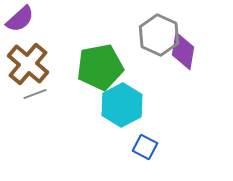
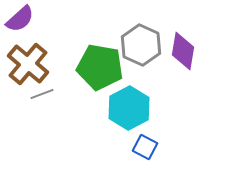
gray hexagon: moved 18 px left, 10 px down
green pentagon: rotated 21 degrees clockwise
gray line: moved 7 px right
cyan hexagon: moved 7 px right, 3 px down
